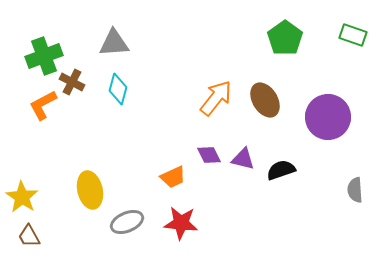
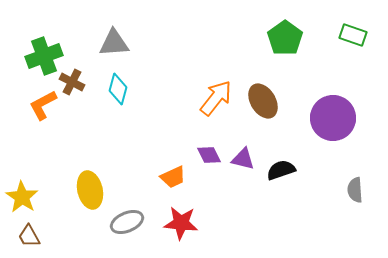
brown ellipse: moved 2 px left, 1 px down
purple circle: moved 5 px right, 1 px down
